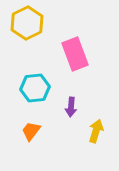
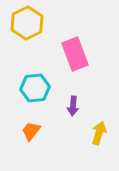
purple arrow: moved 2 px right, 1 px up
yellow arrow: moved 3 px right, 2 px down
